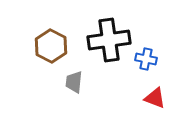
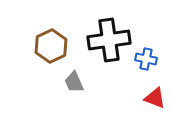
brown hexagon: rotated 8 degrees clockwise
gray trapezoid: rotated 30 degrees counterclockwise
